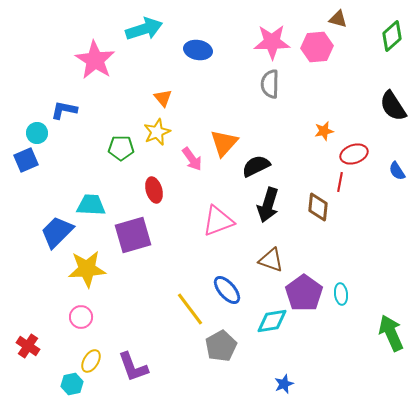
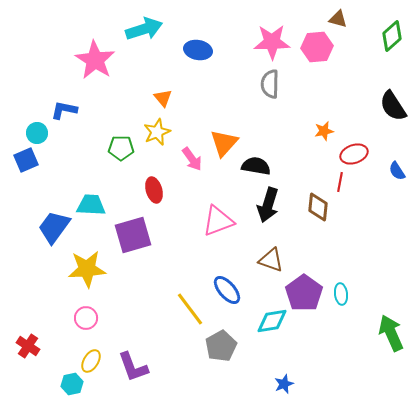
black semicircle at (256, 166): rotated 36 degrees clockwise
blue trapezoid at (57, 232): moved 3 px left, 5 px up; rotated 9 degrees counterclockwise
pink circle at (81, 317): moved 5 px right, 1 px down
